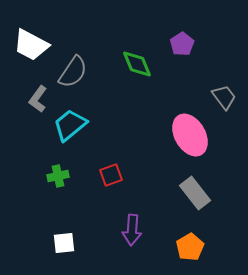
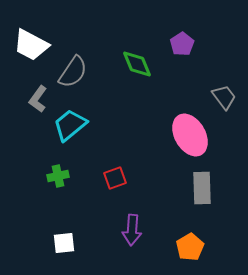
red square: moved 4 px right, 3 px down
gray rectangle: moved 7 px right, 5 px up; rotated 36 degrees clockwise
